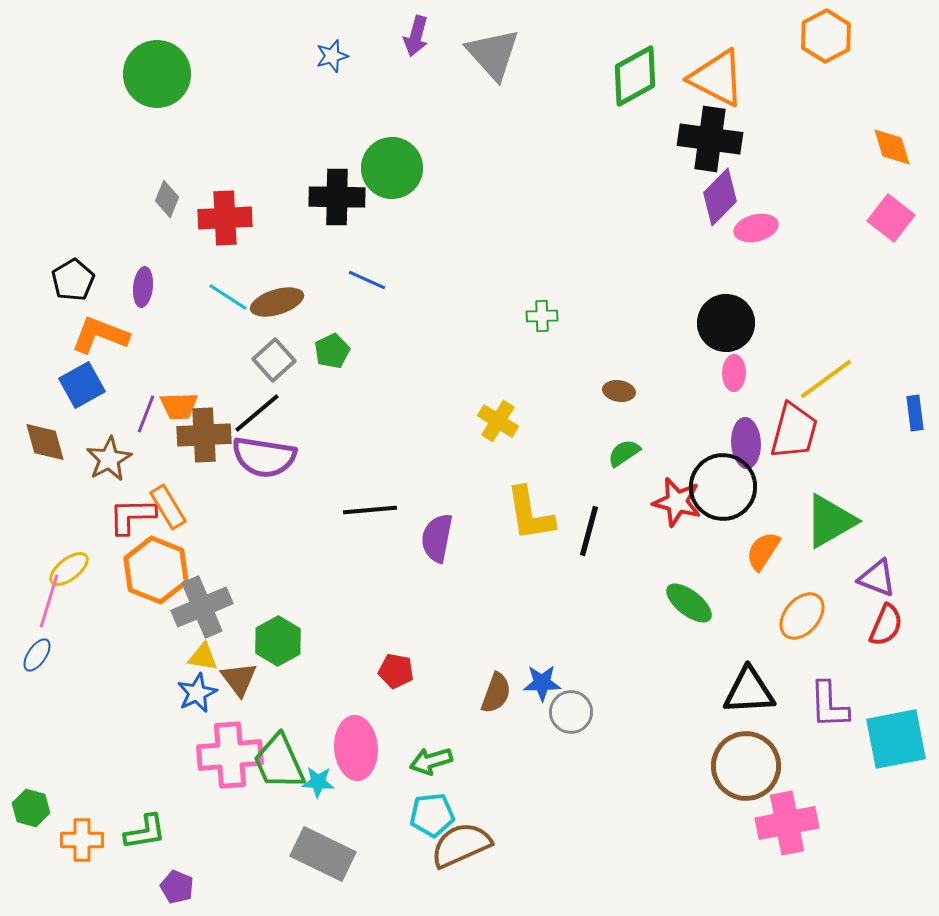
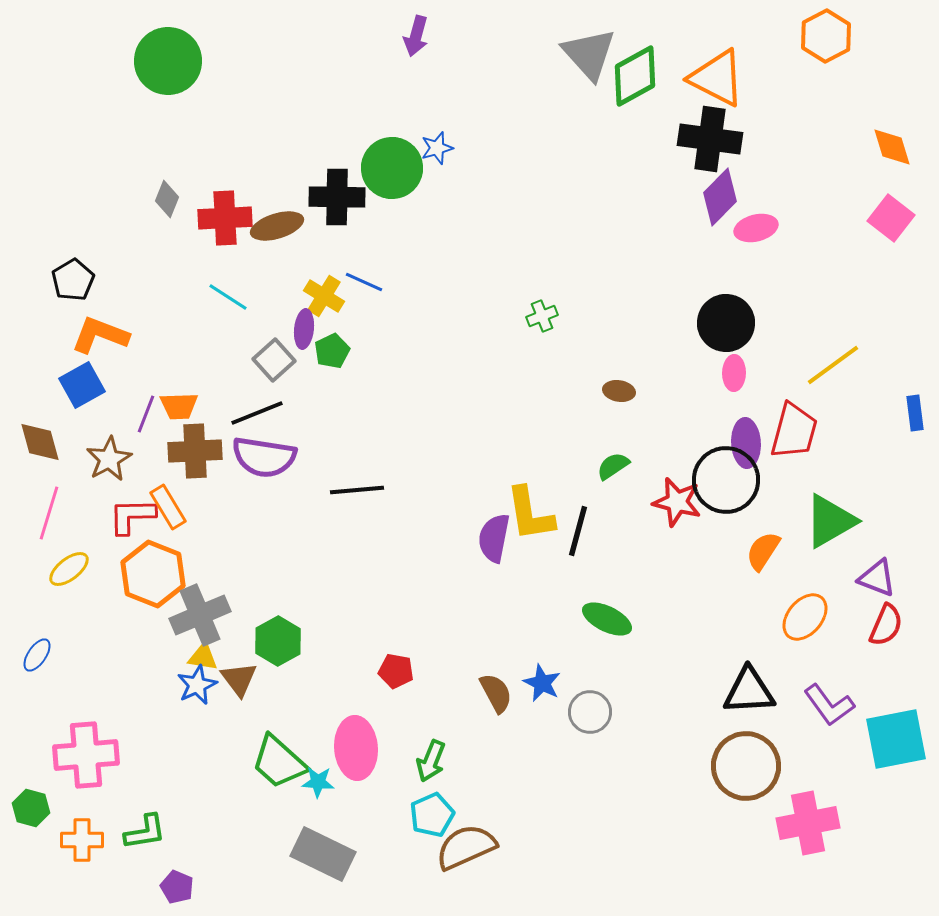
gray triangle at (493, 54): moved 96 px right
blue star at (332, 56): moved 105 px right, 92 px down
green circle at (157, 74): moved 11 px right, 13 px up
blue line at (367, 280): moved 3 px left, 2 px down
purple ellipse at (143, 287): moved 161 px right, 42 px down
brown ellipse at (277, 302): moved 76 px up
green cross at (542, 316): rotated 20 degrees counterclockwise
yellow line at (826, 379): moved 7 px right, 14 px up
black line at (257, 413): rotated 18 degrees clockwise
yellow cross at (498, 421): moved 174 px left, 125 px up
brown cross at (204, 435): moved 9 px left, 16 px down
brown diamond at (45, 442): moved 5 px left
green semicircle at (624, 453): moved 11 px left, 13 px down
black circle at (723, 487): moved 3 px right, 7 px up
black line at (370, 510): moved 13 px left, 20 px up
black line at (589, 531): moved 11 px left
purple semicircle at (437, 538): moved 57 px right
orange hexagon at (156, 570): moved 3 px left, 4 px down
pink line at (49, 601): moved 88 px up
green ellipse at (689, 603): moved 82 px left, 16 px down; rotated 12 degrees counterclockwise
gray cross at (202, 607): moved 2 px left, 8 px down
orange ellipse at (802, 616): moved 3 px right, 1 px down
blue star at (542, 683): rotated 27 degrees clockwise
blue star at (197, 693): moved 8 px up
brown semicircle at (496, 693): rotated 48 degrees counterclockwise
purple L-shape at (829, 705): rotated 34 degrees counterclockwise
gray circle at (571, 712): moved 19 px right
pink cross at (230, 755): moved 144 px left
green arrow at (431, 761): rotated 51 degrees counterclockwise
green trapezoid at (279, 762): rotated 24 degrees counterclockwise
cyan pentagon at (432, 815): rotated 18 degrees counterclockwise
pink cross at (787, 823): moved 21 px right
brown semicircle at (461, 845): moved 5 px right, 2 px down
